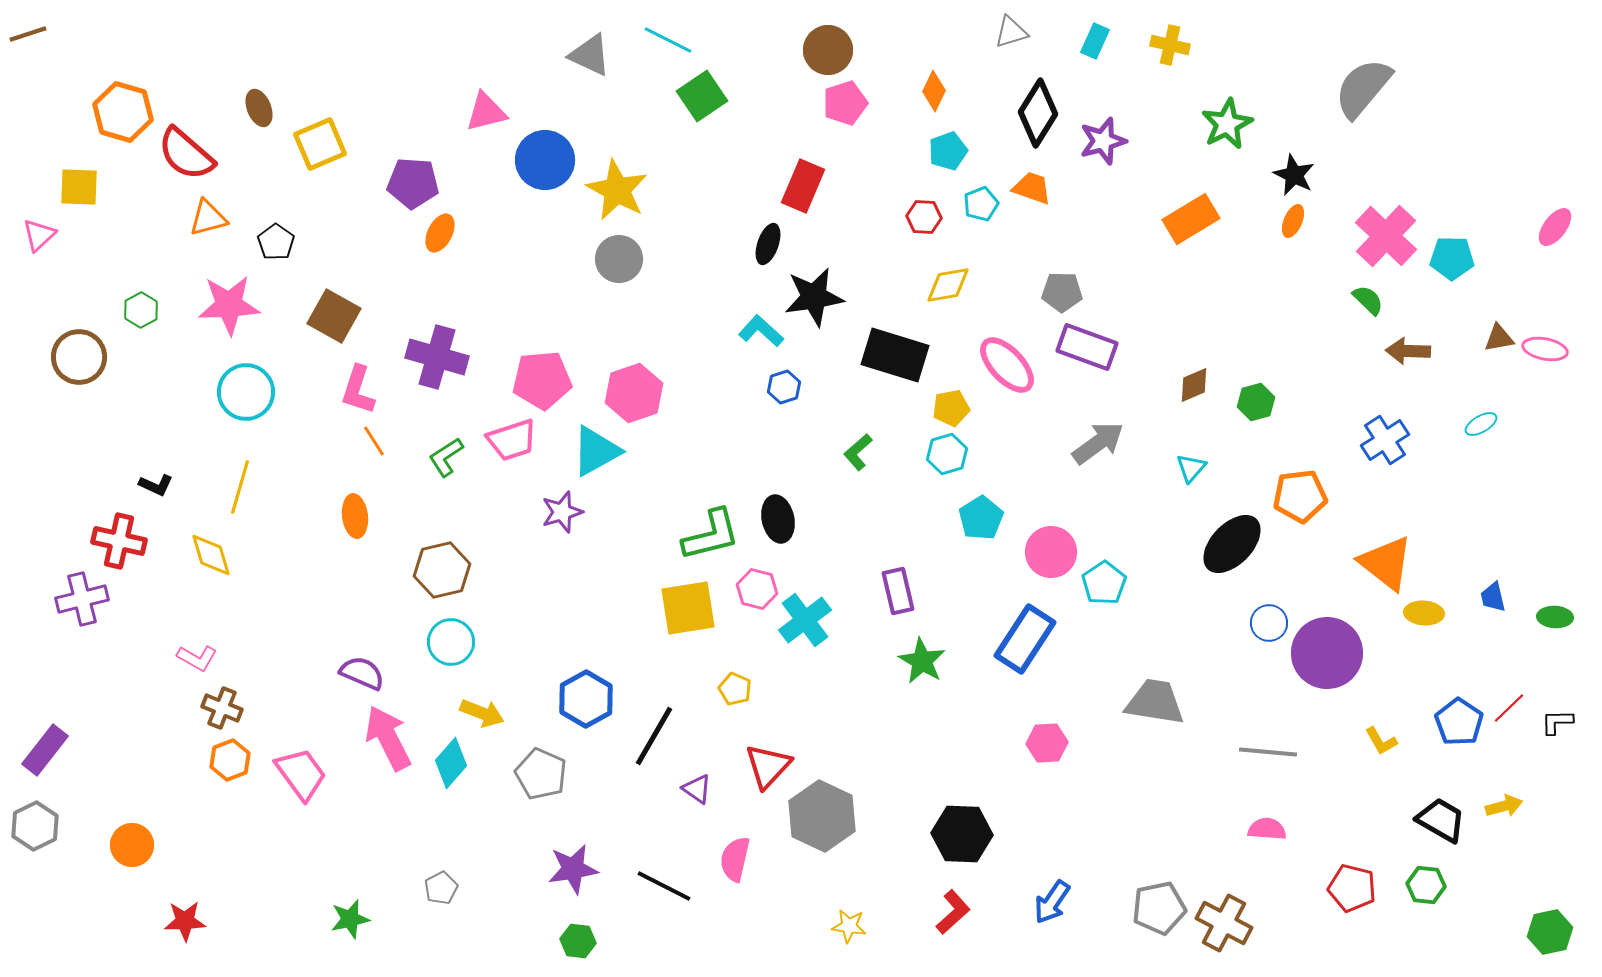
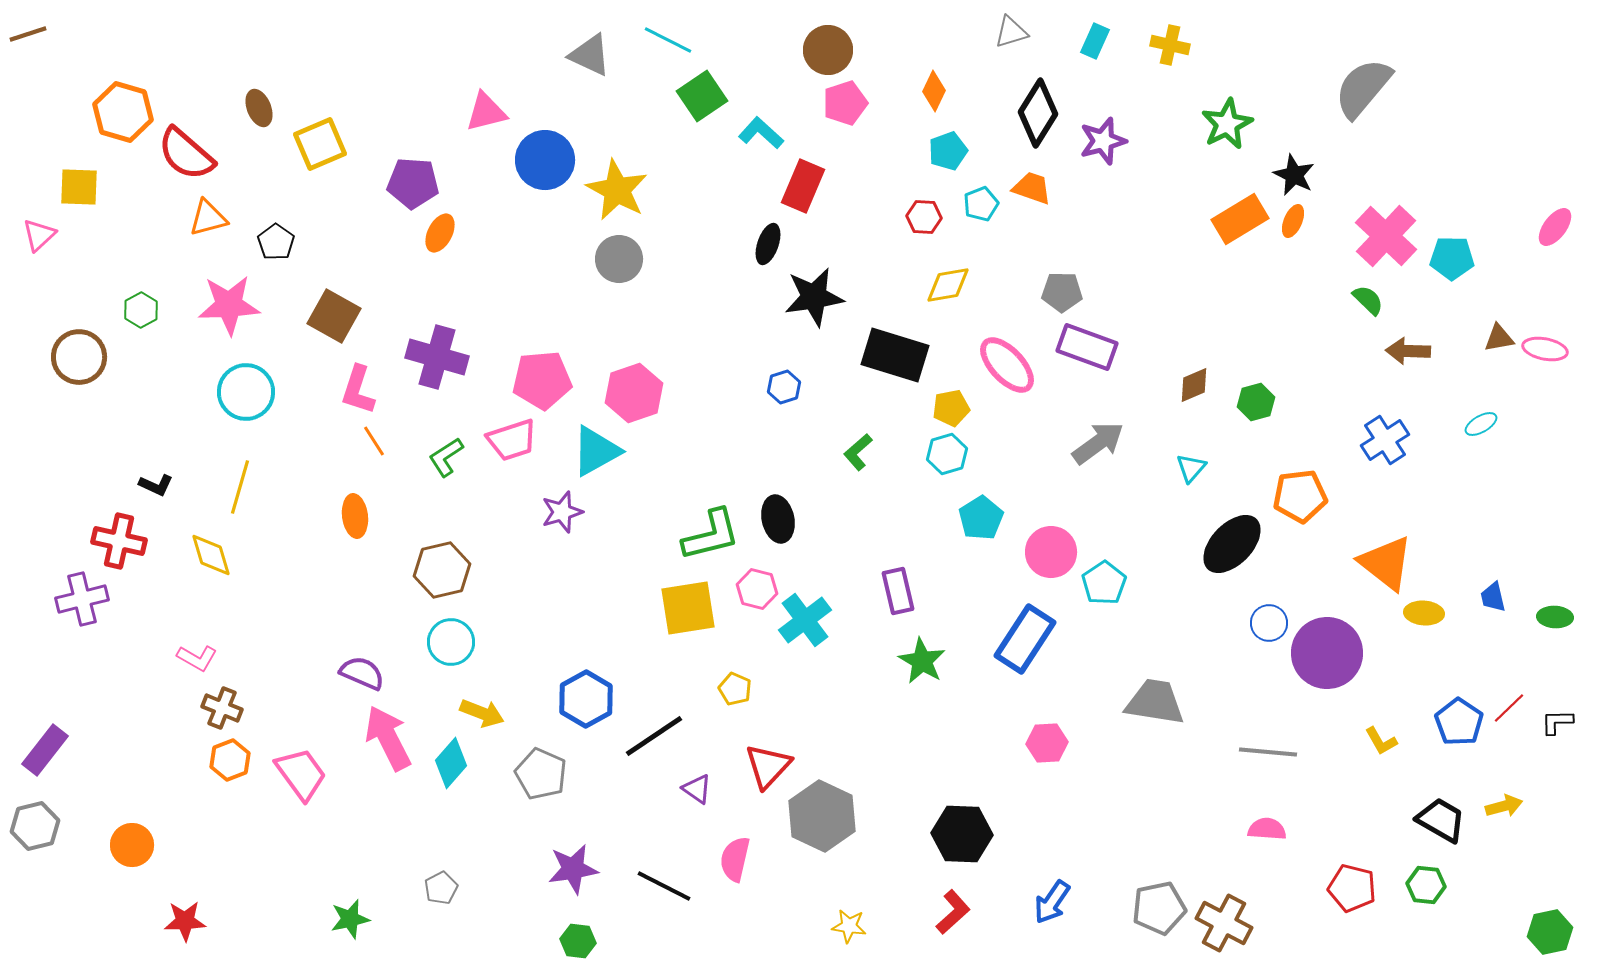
orange rectangle at (1191, 219): moved 49 px right
cyan L-shape at (761, 331): moved 198 px up
black line at (654, 736): rotated 26 degrees clockwise
gray hexagon at (35, 826): rotated 12 degrees clockwise
